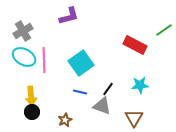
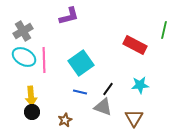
green line: rotated 42 degrees counterclockwise
gray triangle: moved 1 px right, 1 px down
